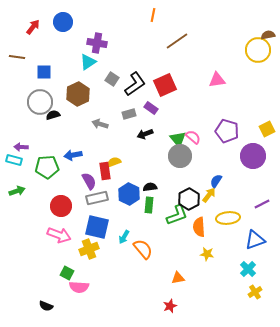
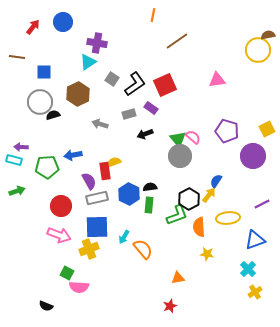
blue square at (97, 227): rotated 15 degrees counterclockwise
